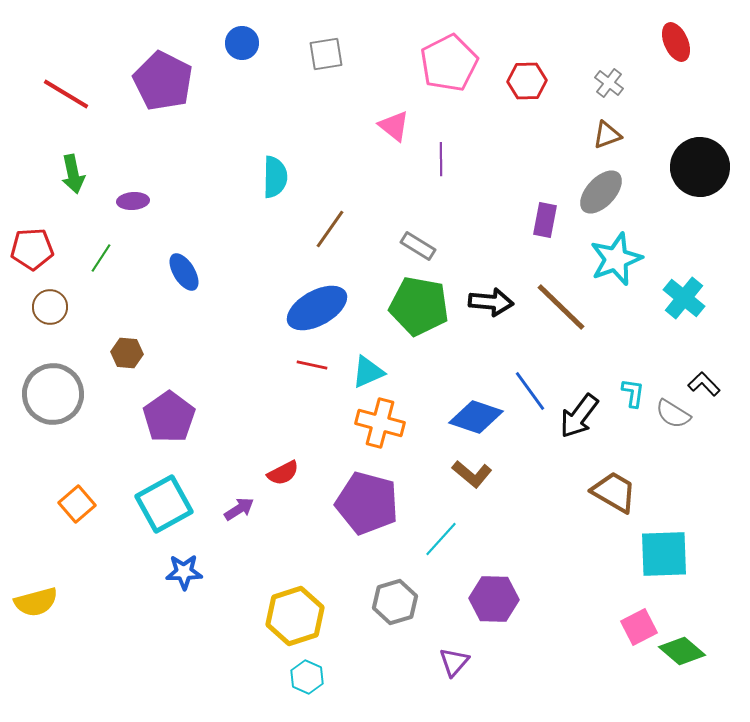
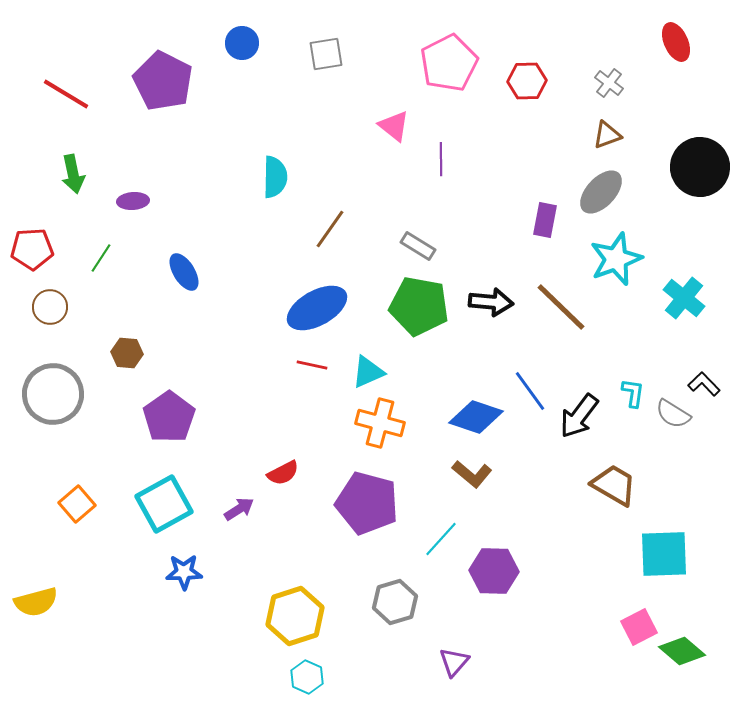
brown trapezoid at (614, 492): moved 7 px up
purple hexagon at (494, 599): moved 28 px up
